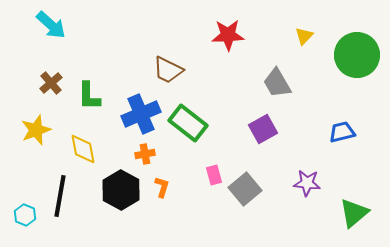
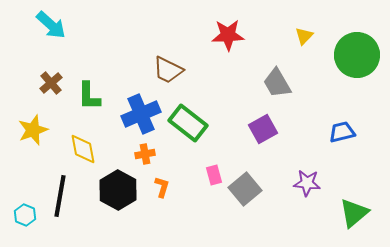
yellow star: moved 3 px left
black hexagon: moved 3 px left
